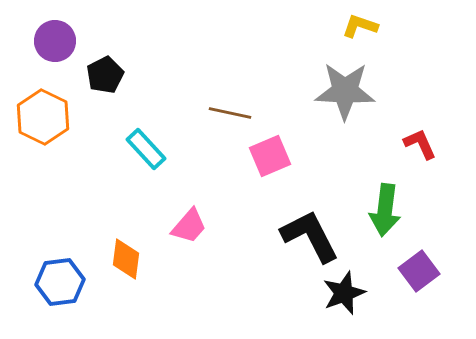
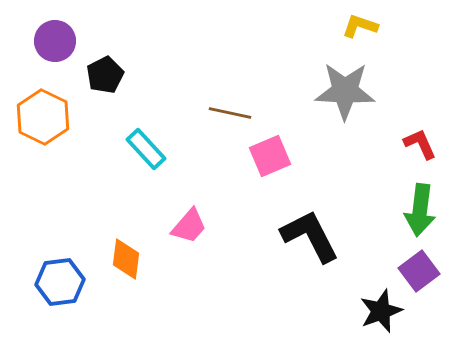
green arrow: moved 35 px right
black star: moved 37 px right, 18 px down
